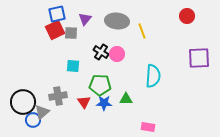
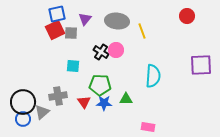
pink circle: moved 1 px left, 4 px up
purple square: moved 2 px right, 7 px down
blue circle: moved 10 px left, 1 px up
